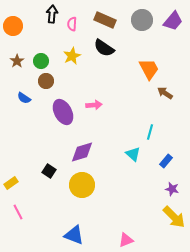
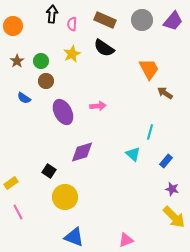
yellow star: moved 2 px up
pink arrow: moved 4 px right, 1 px down
yellow circle: moved 17 px left, 12 px down
blue triangle: moved 2 px down
